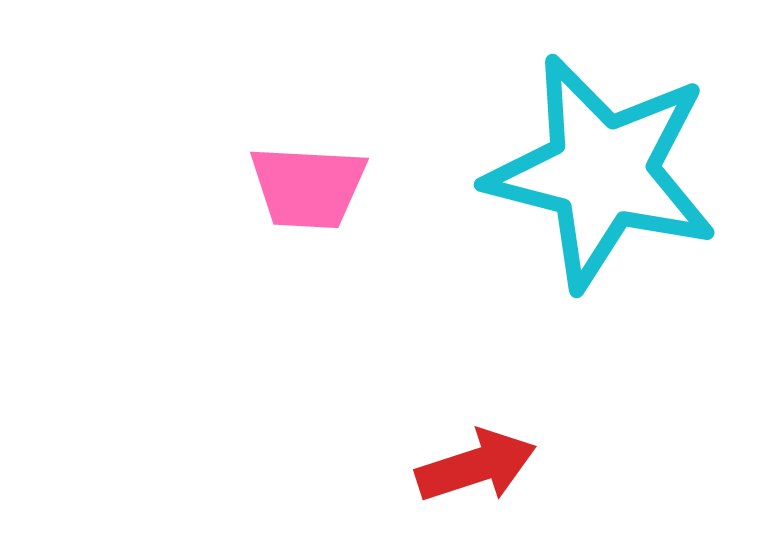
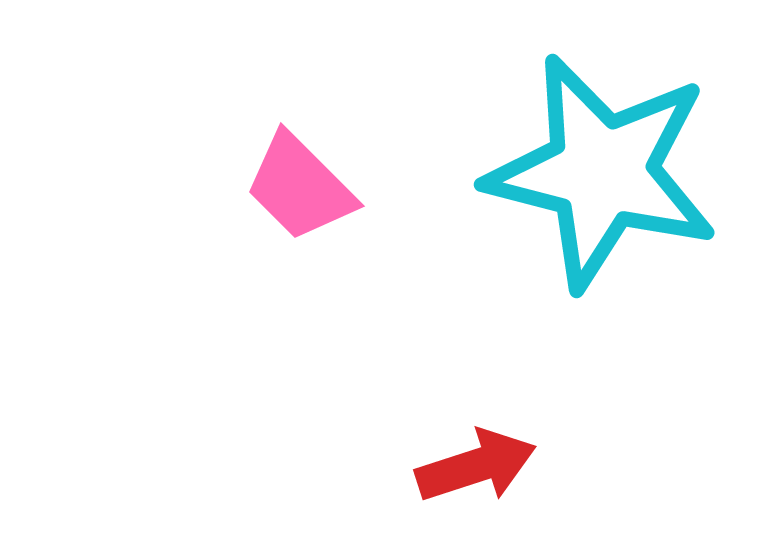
pink trapezoid: moved 8 px left; rotated 42 degrees clockwise
